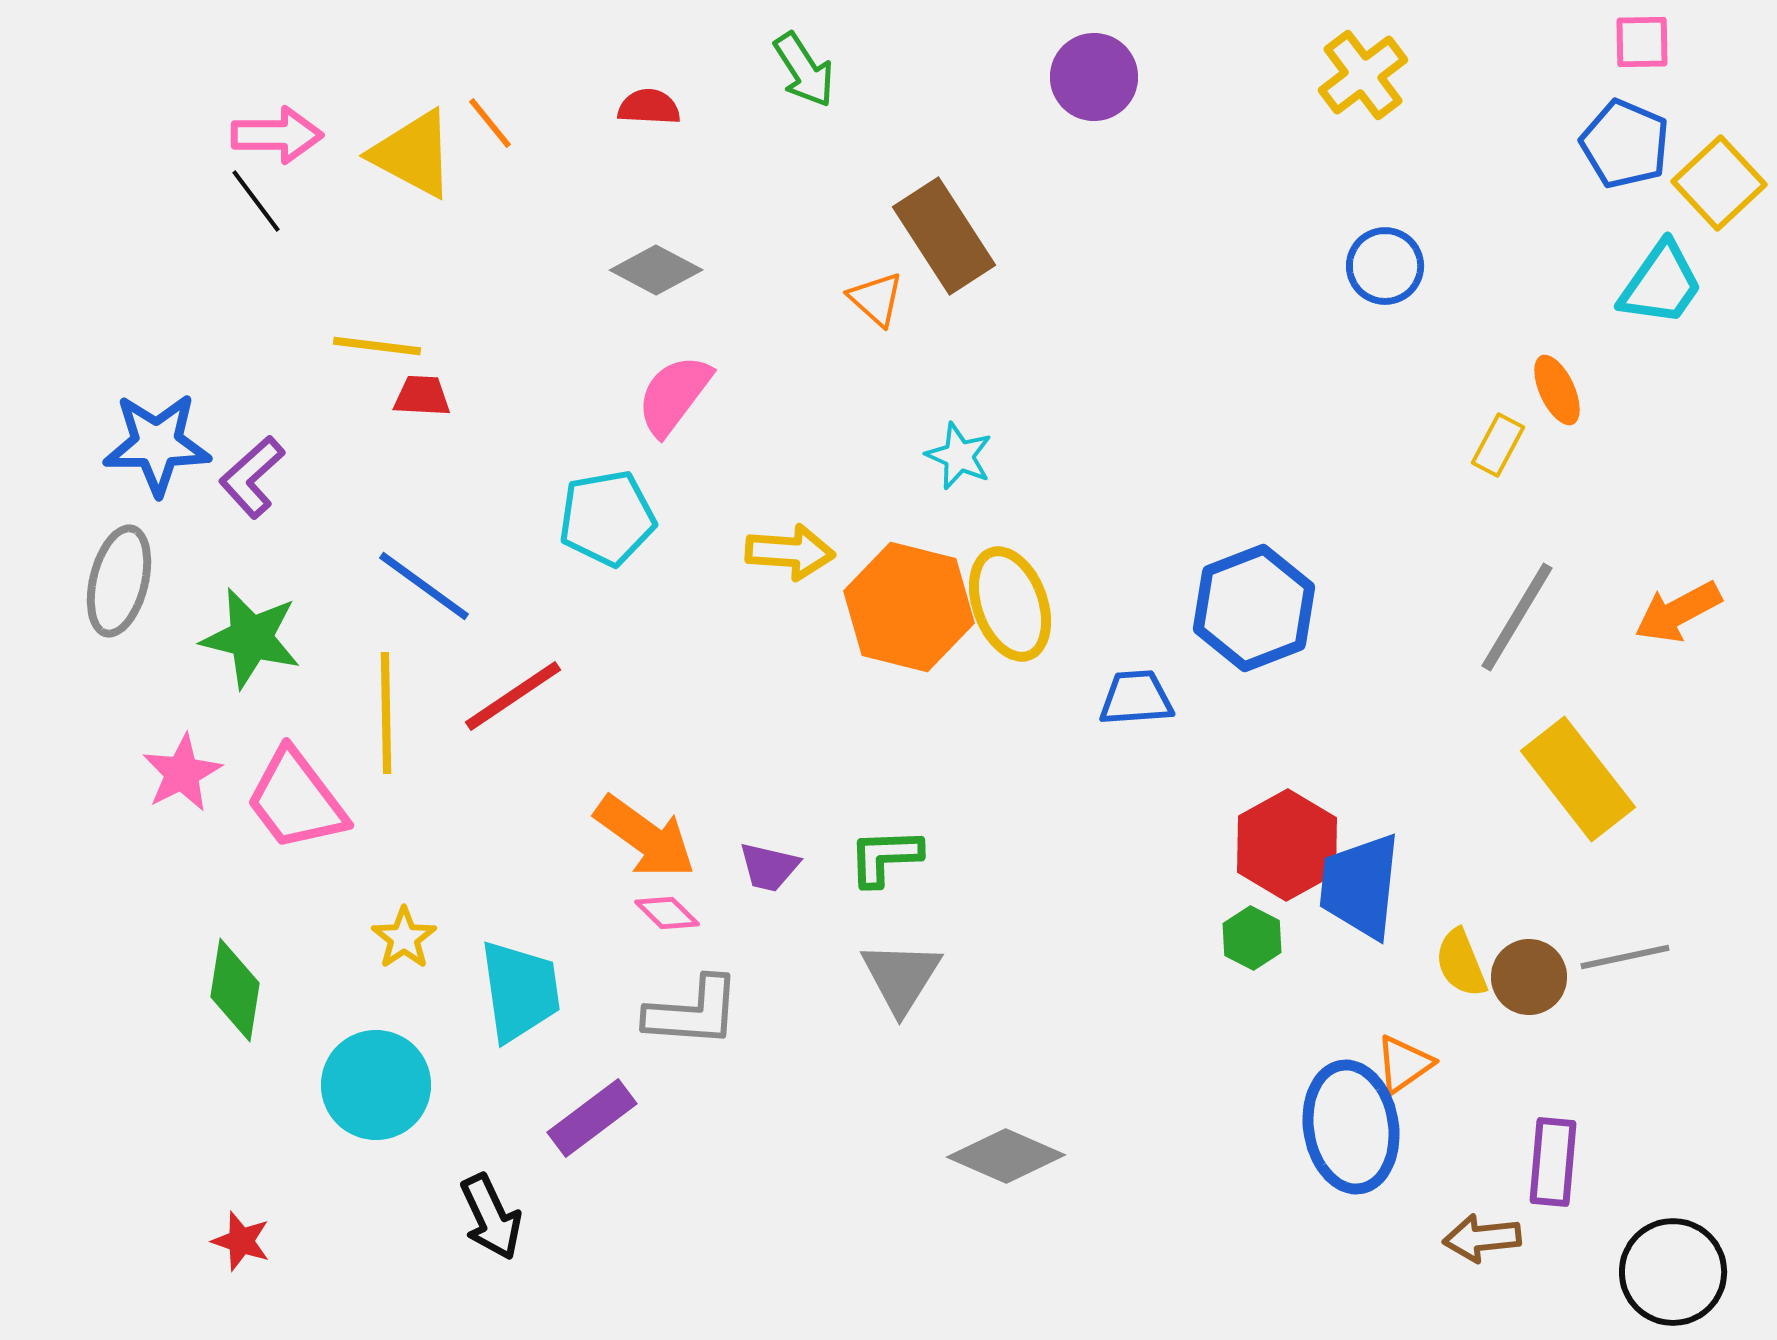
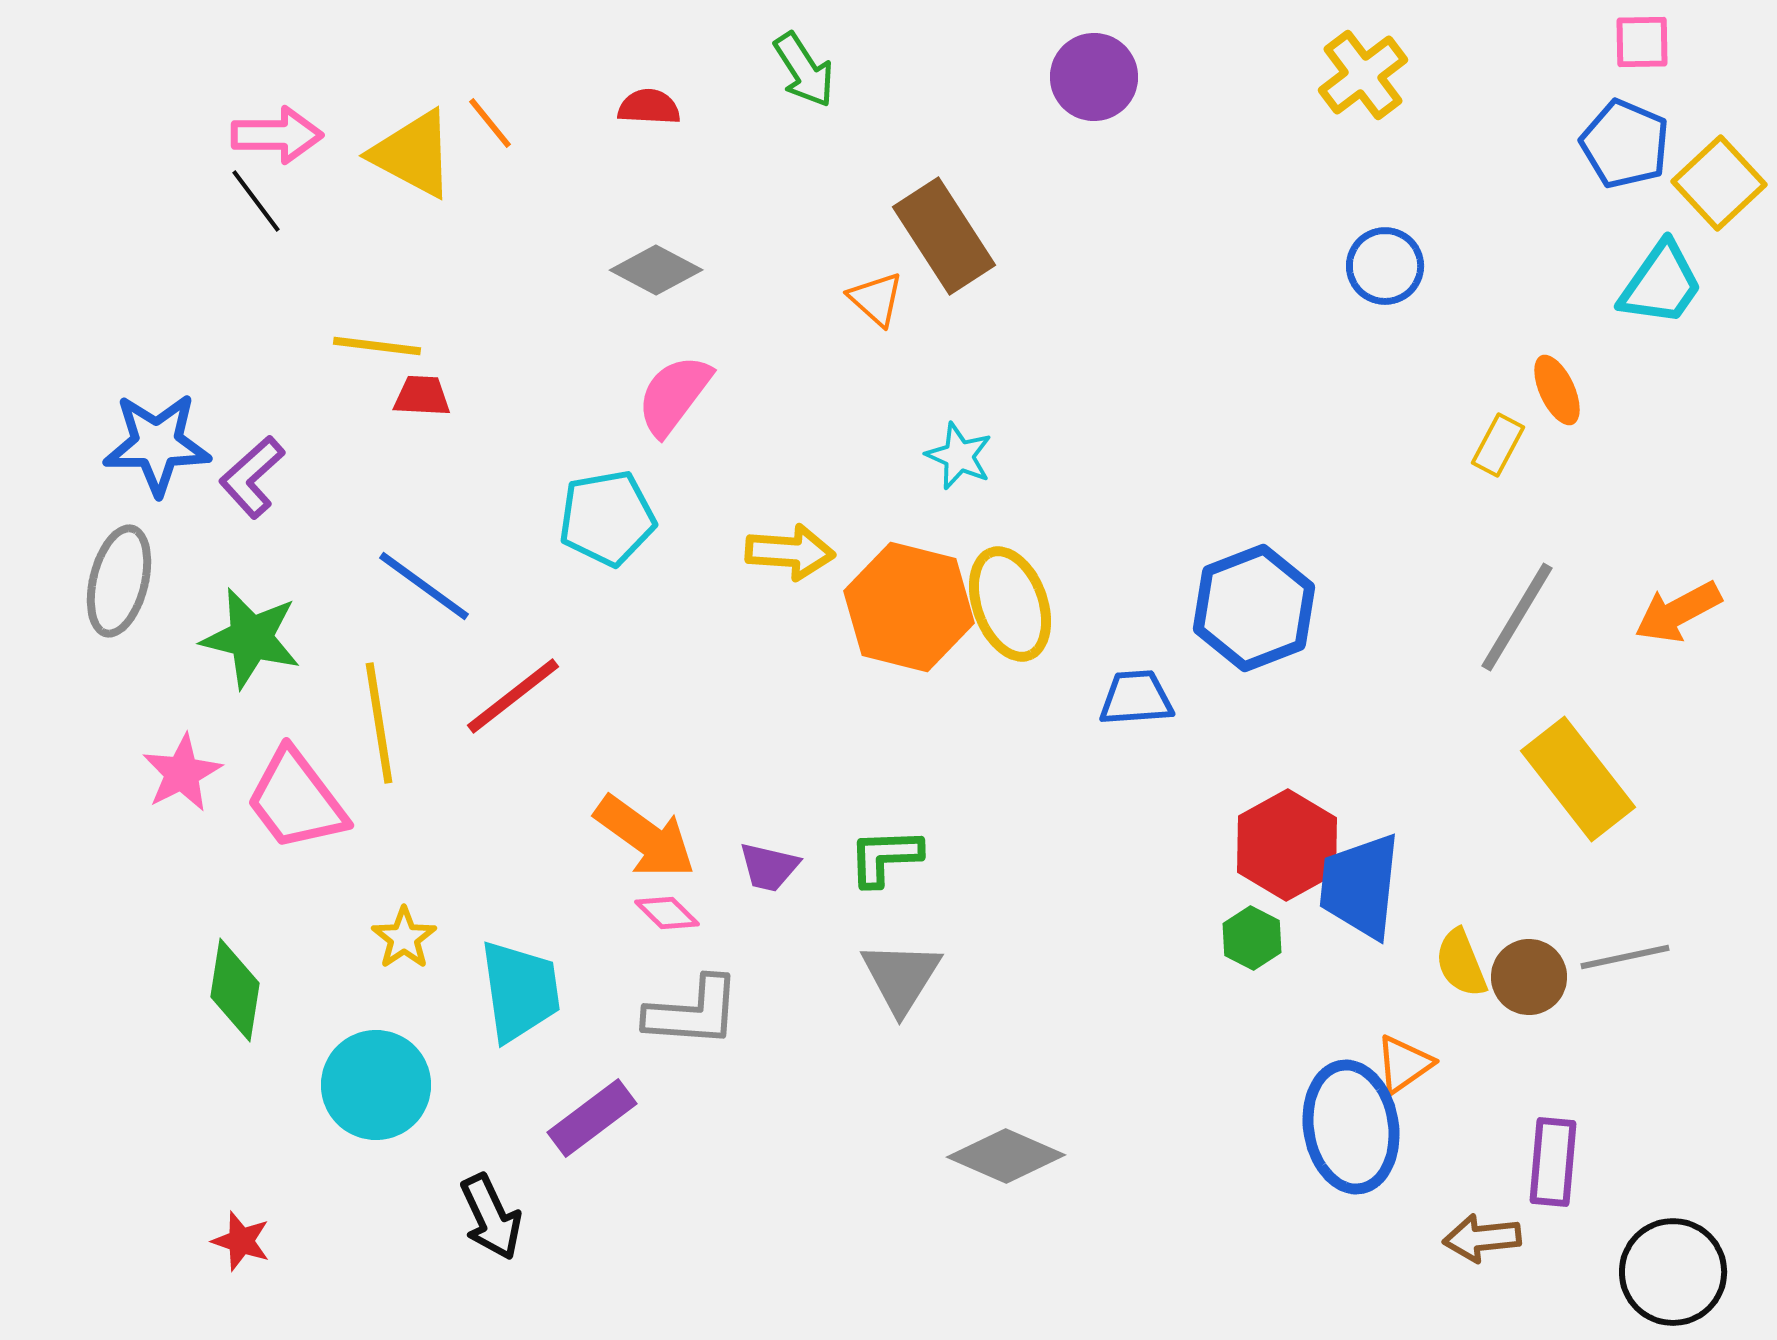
red line at (513, 696): rotated 4 degrees counterclockwise
yellow line at (386, 713): moved 7 px left, 10 px down; rotated 8 degrees counterclockwise
